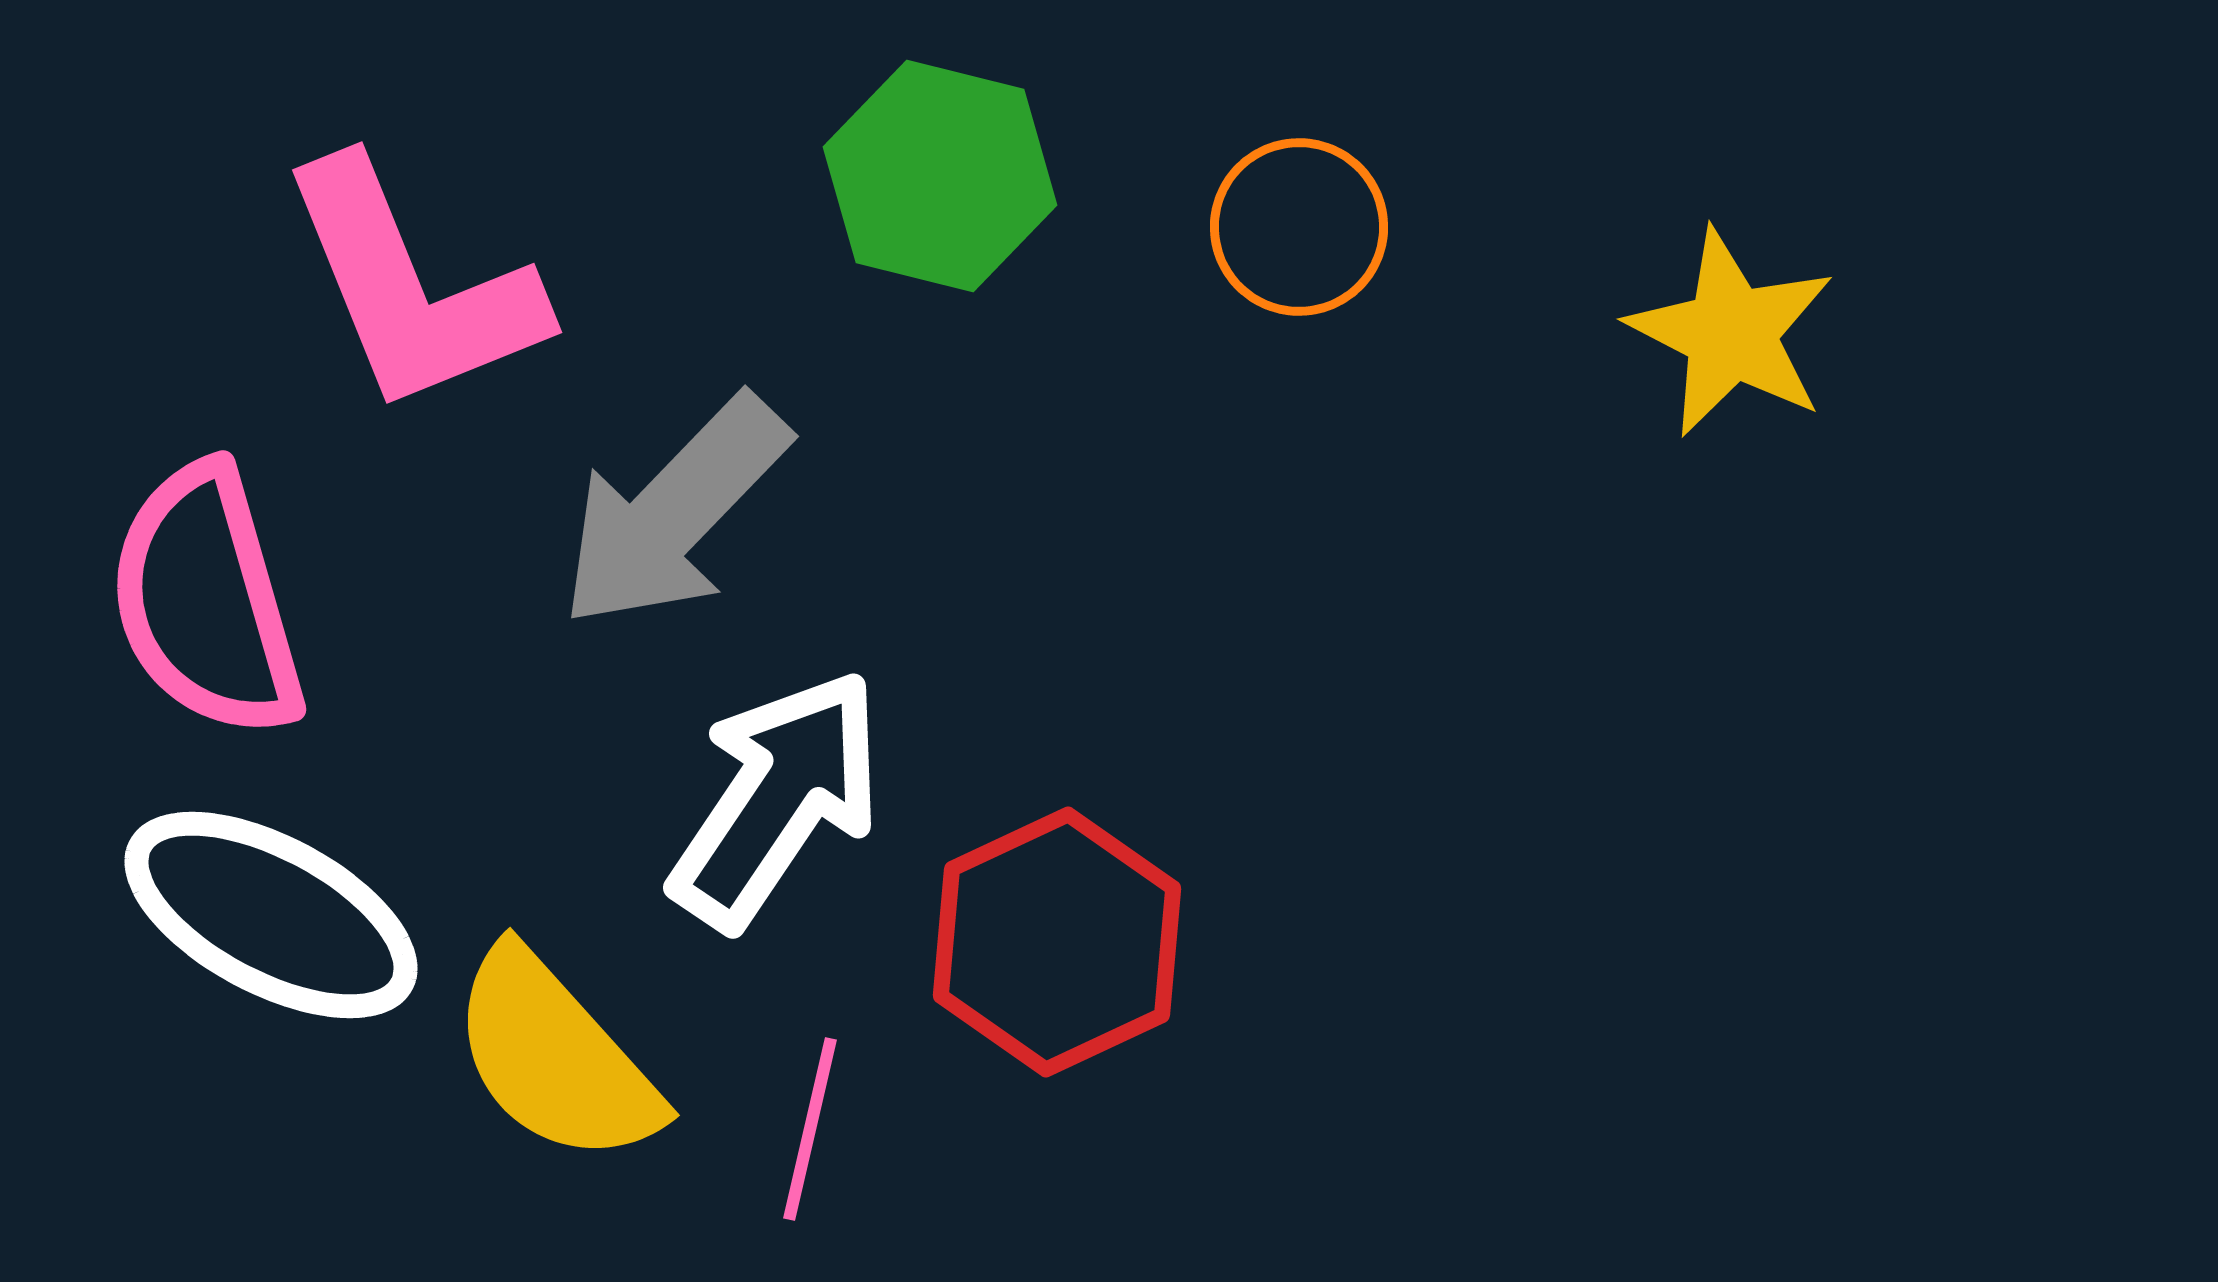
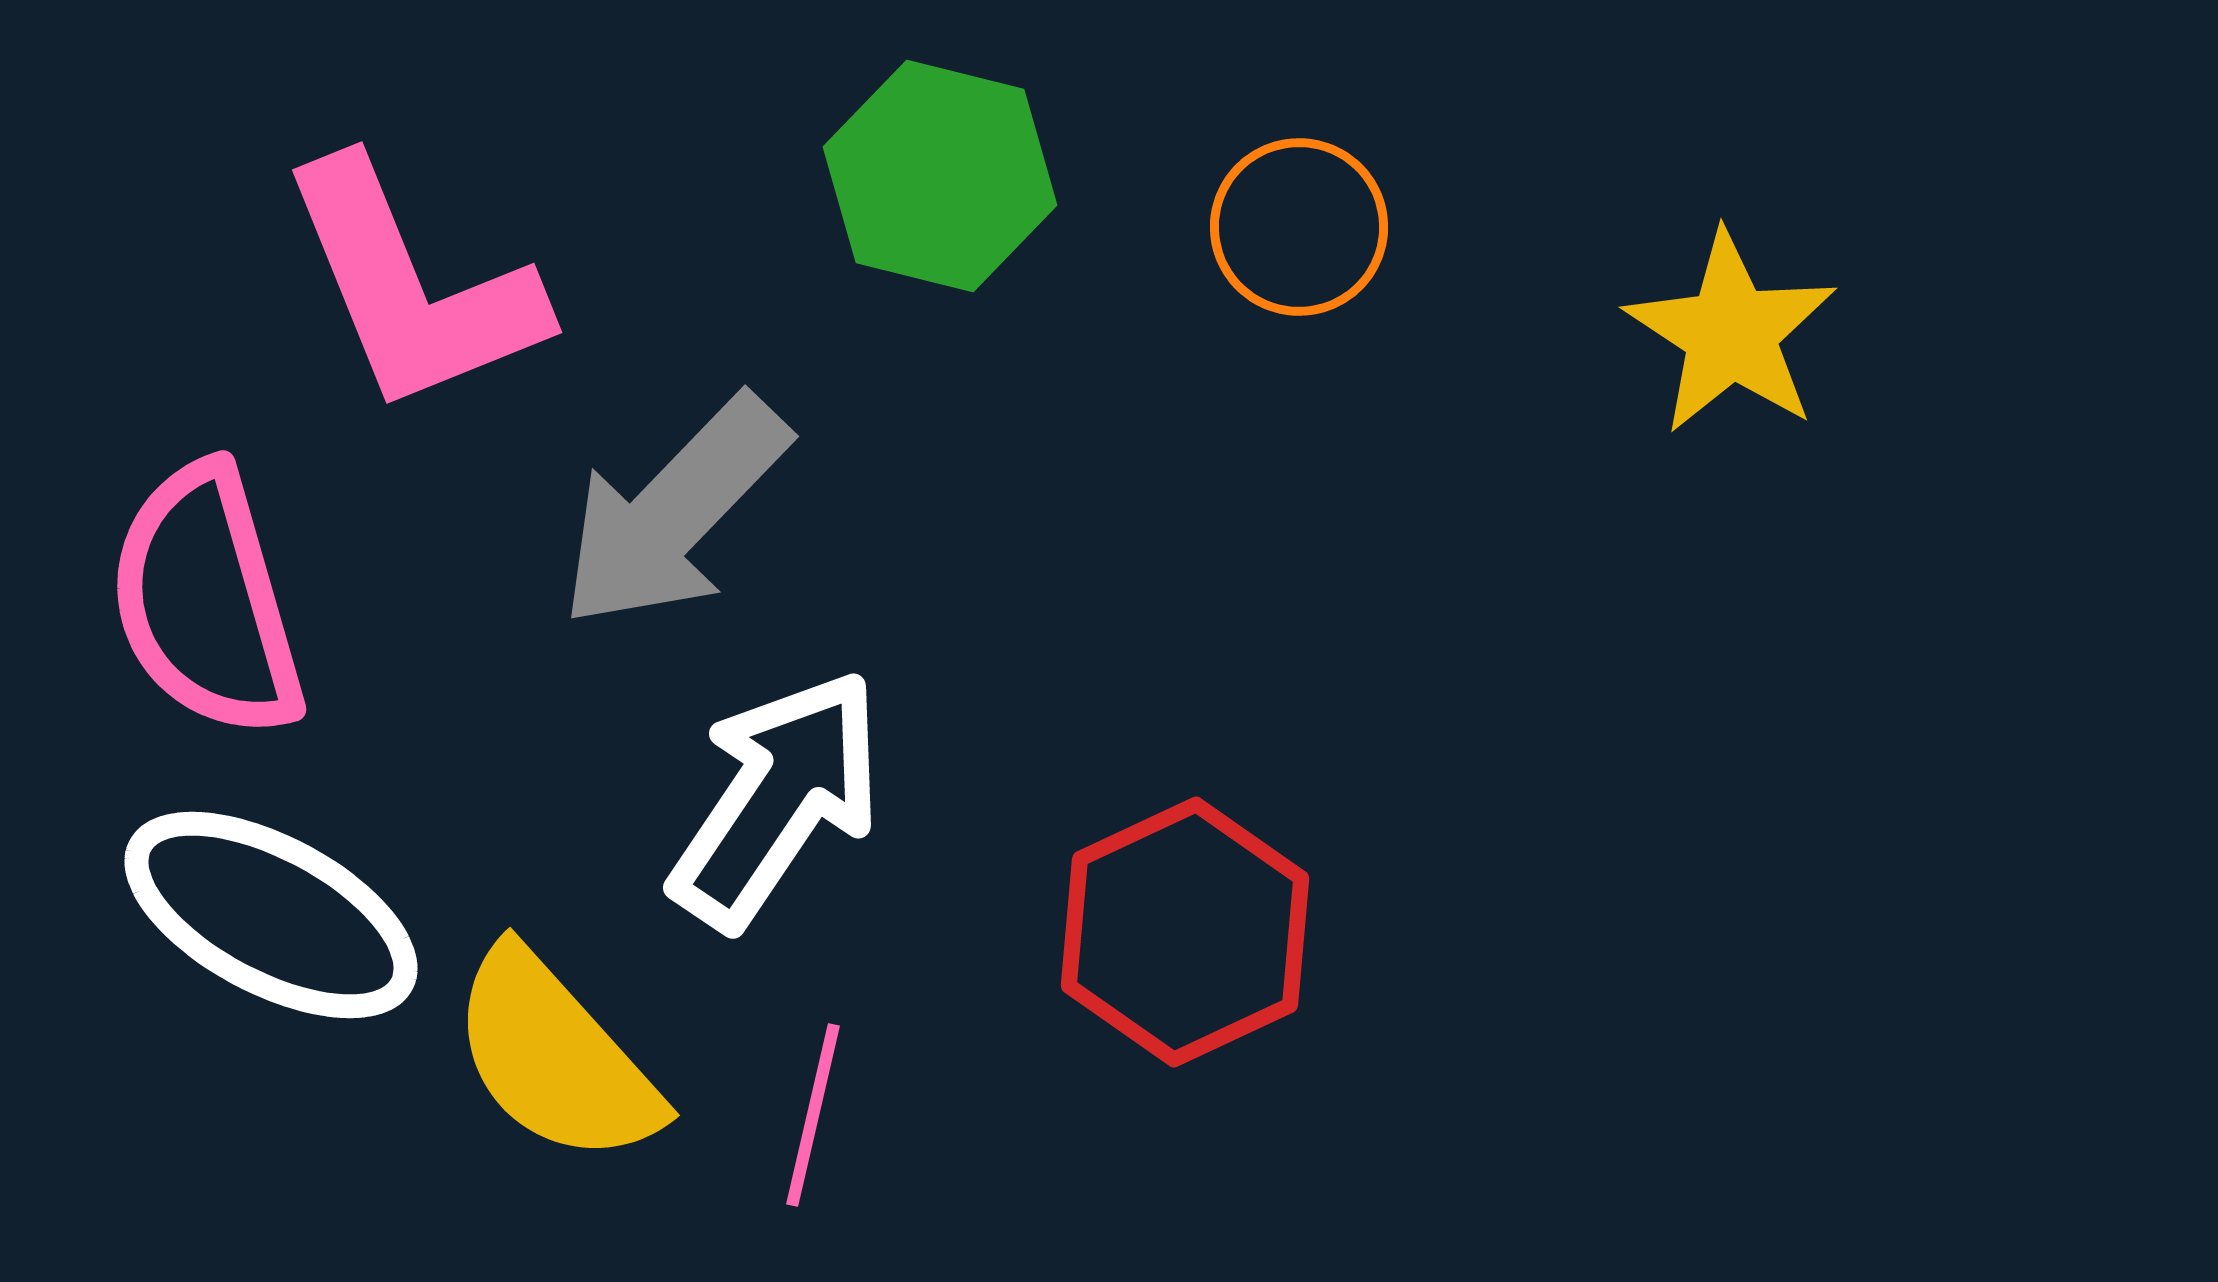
yellow star: rotated 6 degrees clockwise
red hexagon: moved 128 px right, 10 px up
pink line: moved 3 px right, 14 px up
